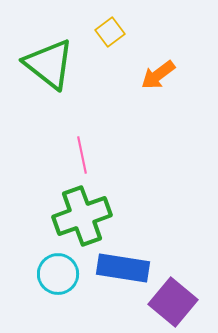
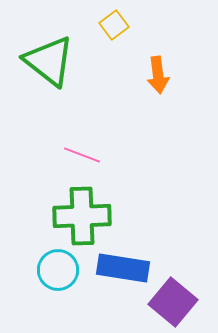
yellow square: moved 4 px right, 7 px up
green triangle: moved 3 px up
orange arrow: rotated 60 degrees counterclockwise
pink line: rotated 57 degrees counterclockwise
green cross: rotated 18 degrees clockwise
cyan circle: moved 4 px up
